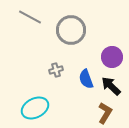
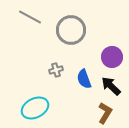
blue semicircle: moved 2 px left
